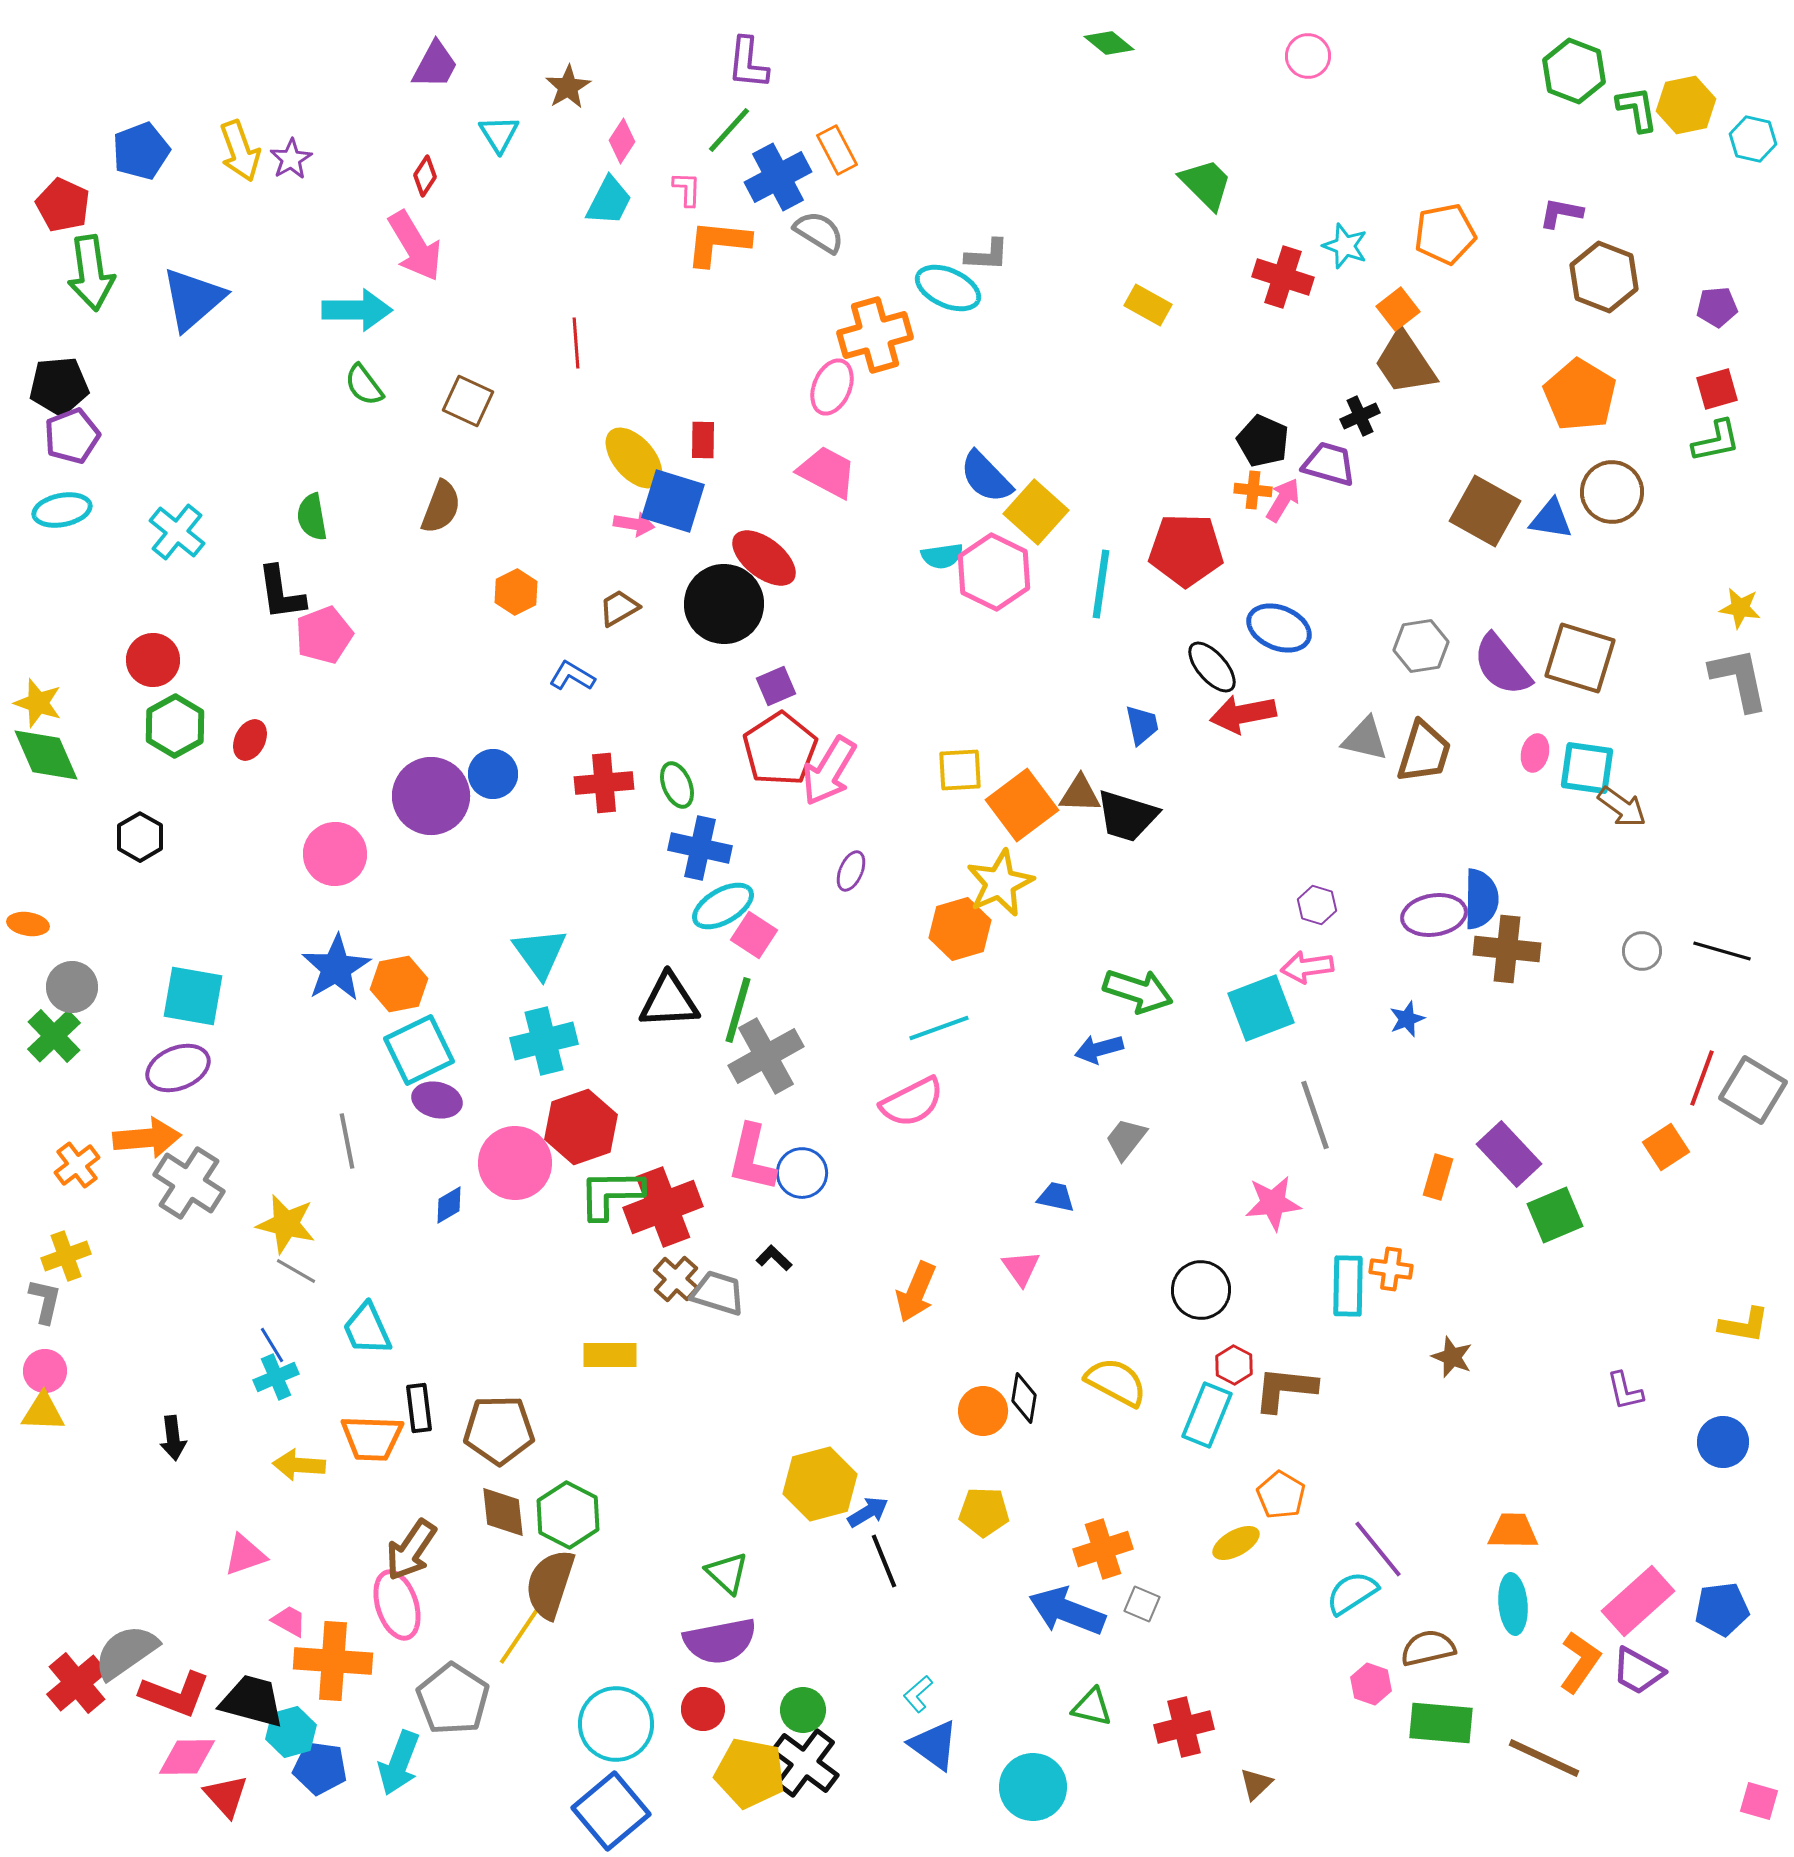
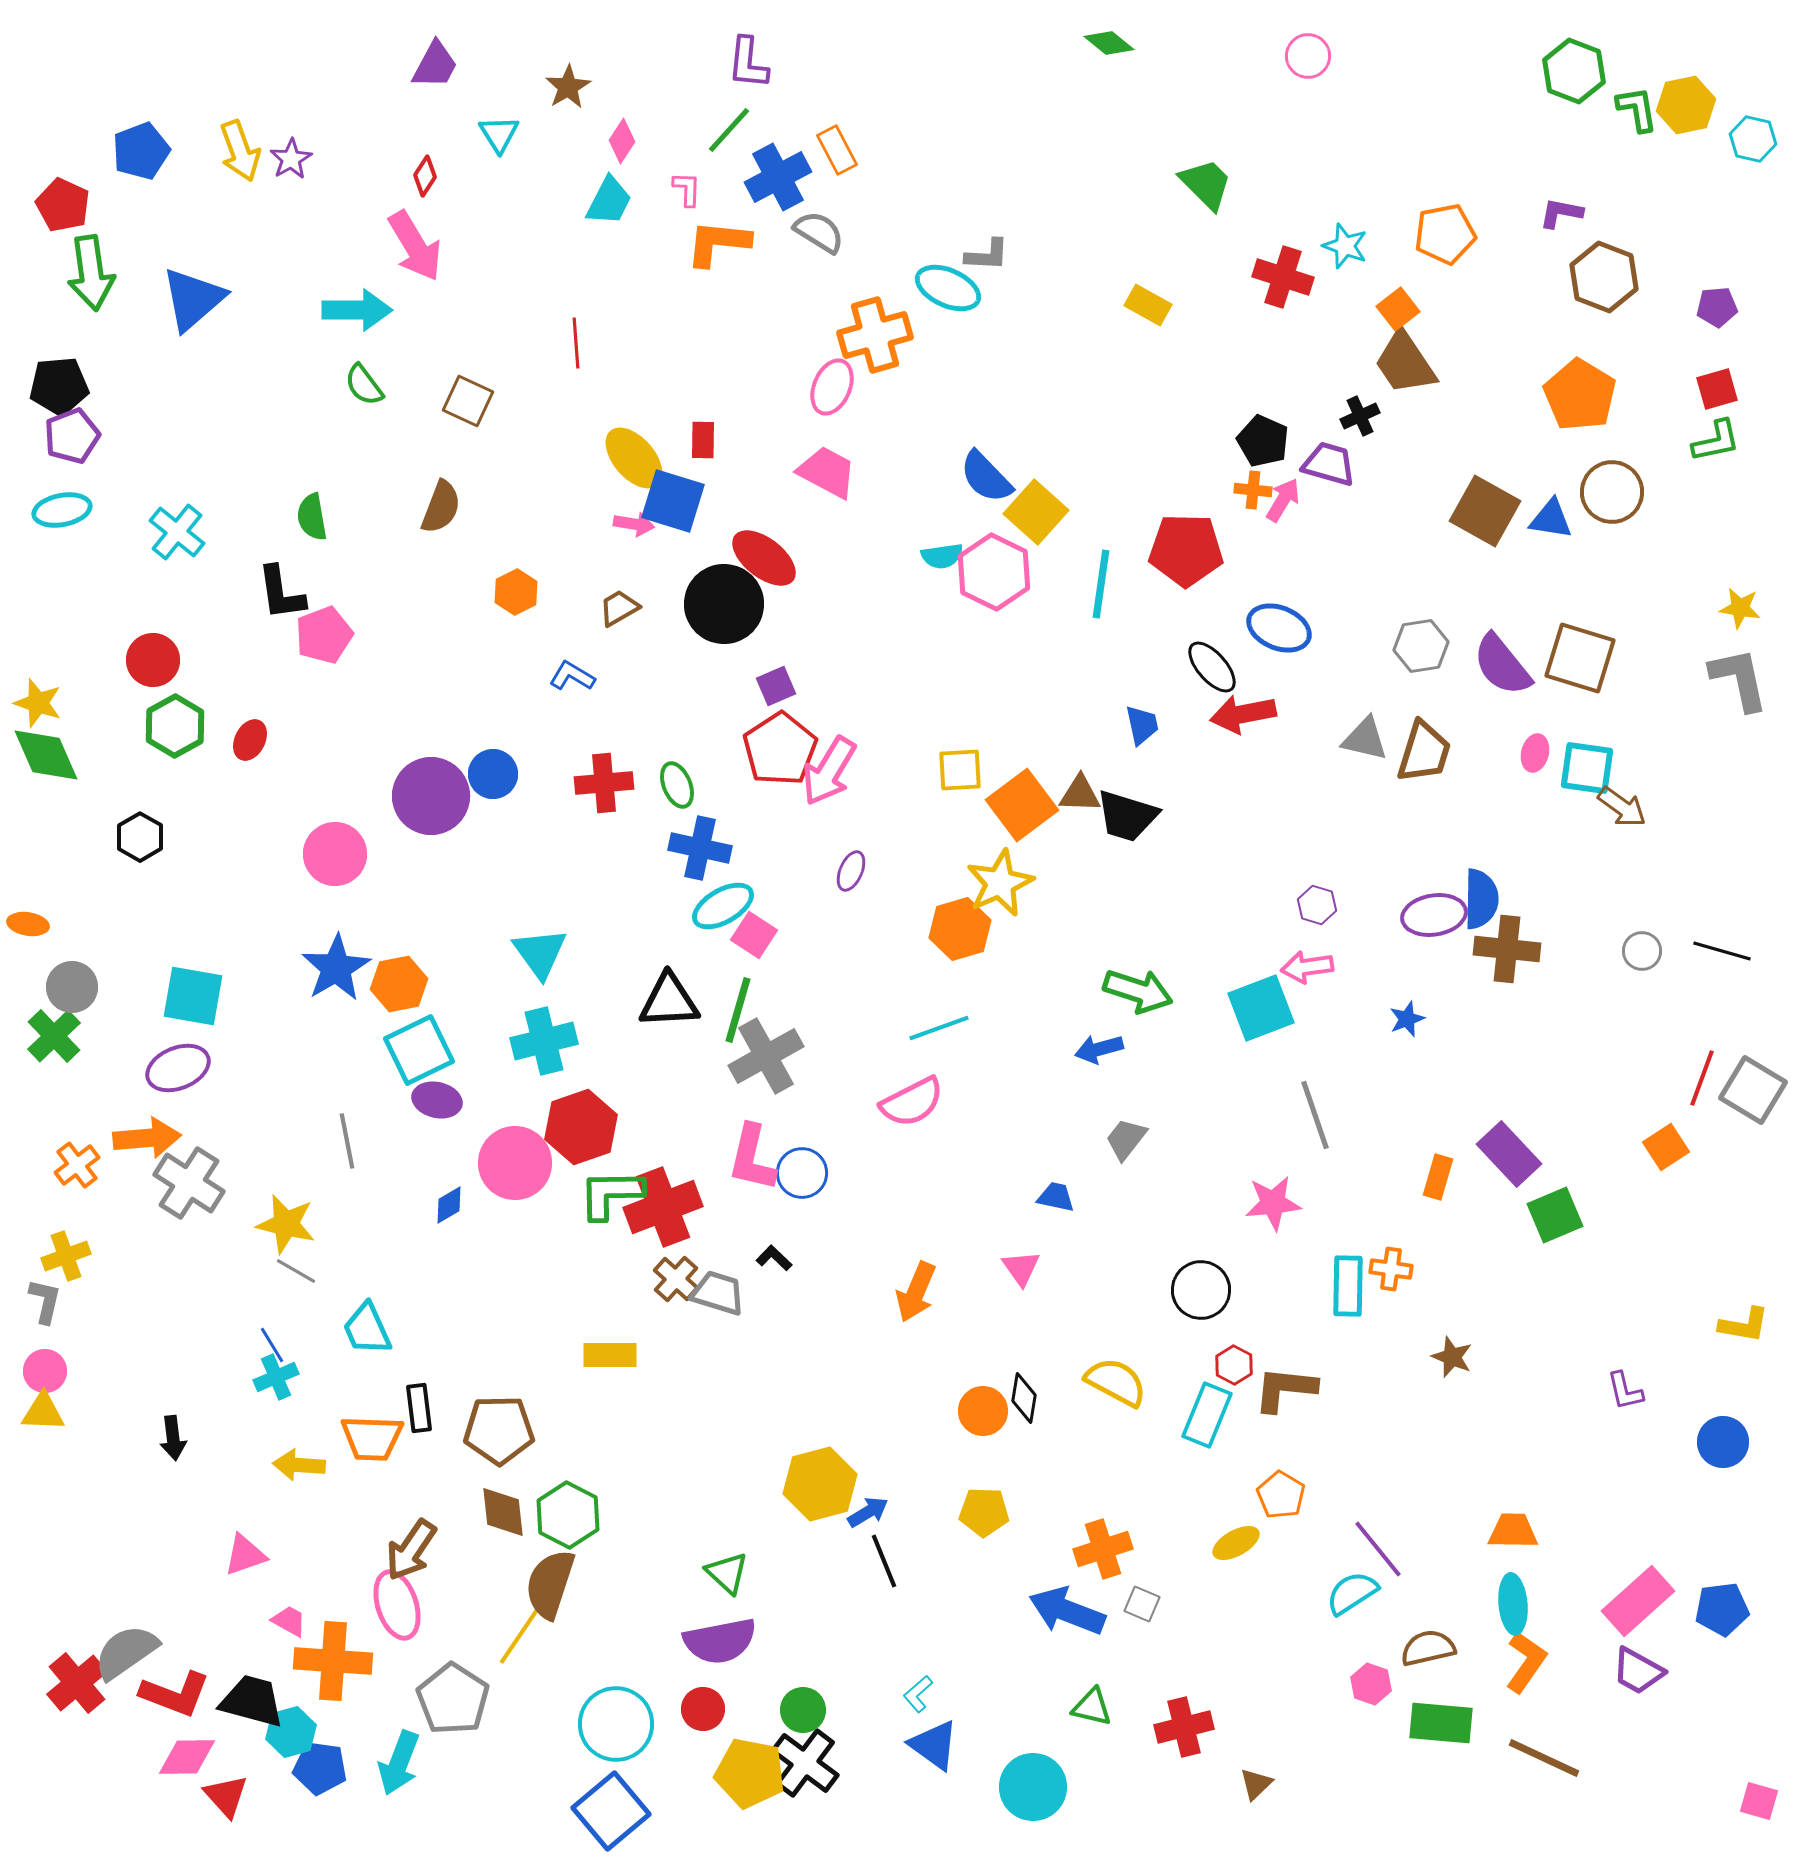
orange L-shape at (1580, 1662): moved 54 px left
